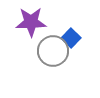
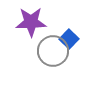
blue square: moved 2 px left, 1 px down
